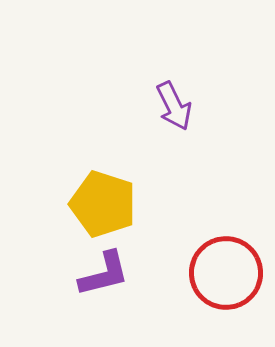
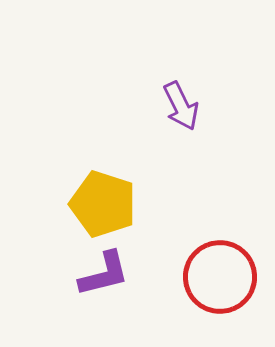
purple arrow: moved 7 px right
red circle: moved 6 px left, 4 px down
